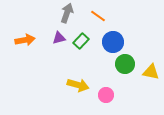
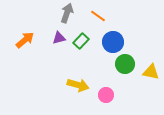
orange arrow: rotated 30 degrees counterclockwise
